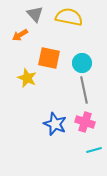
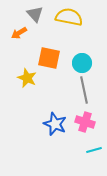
orange arrow: moved 1 px left, 2 px up
